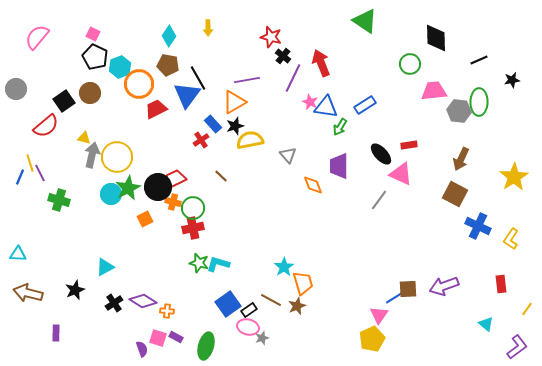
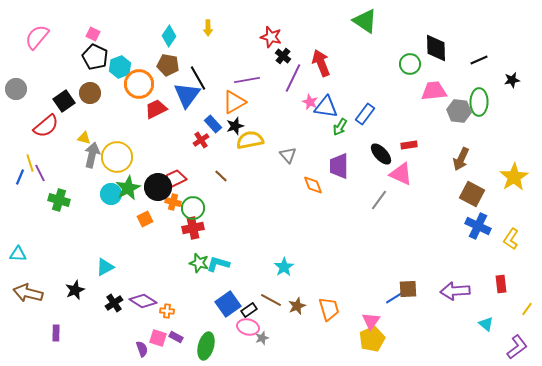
black diamond at (436, 38): moved 10 px down
blue rectangle at (365, 105): moved 9 px down; rotated 20 degrees counterclockwise
brown square at (455, 194): moved 17 px right
orange trapezoid at (303, 283): moved 26 px right, 26 px down
purple arrow at (444, 286): moved 11 px right, 5 px down; rotated 16 degrees clockwise
pink triangle at (379, 315): moved 8 px left, 6 px down
